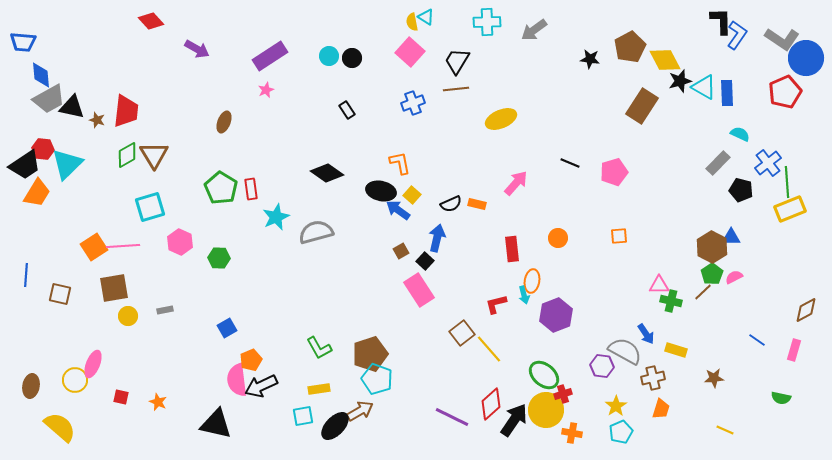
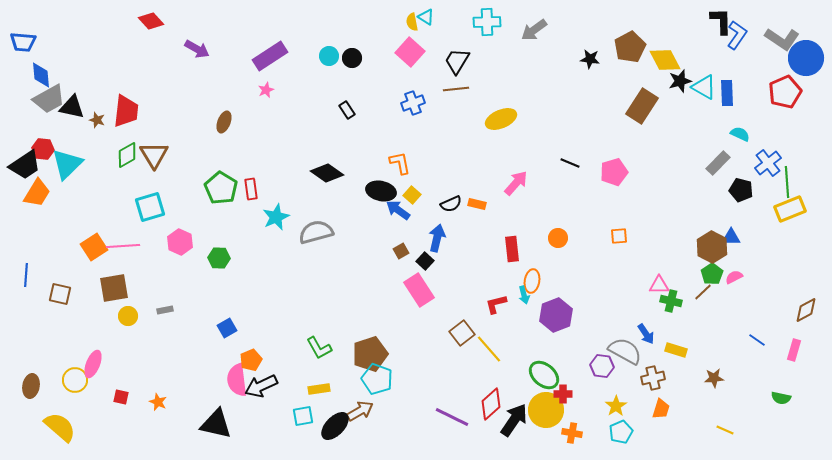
red cross at (563, 394): rotated 18 degrees clockwise
